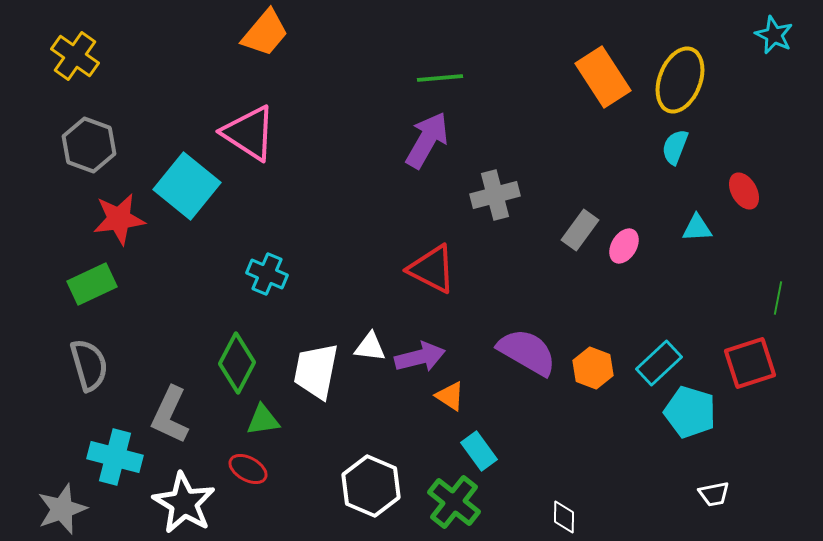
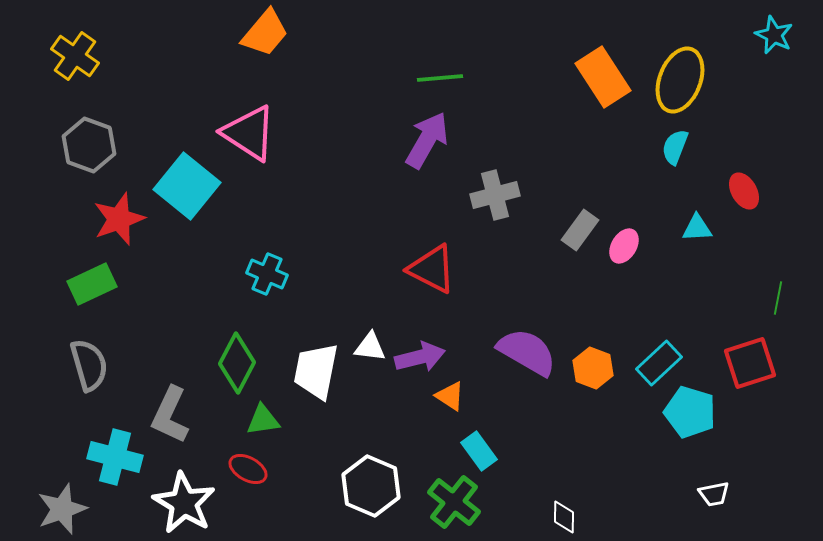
red star at (119, 219): rotated 12 degrees counterclockwise
